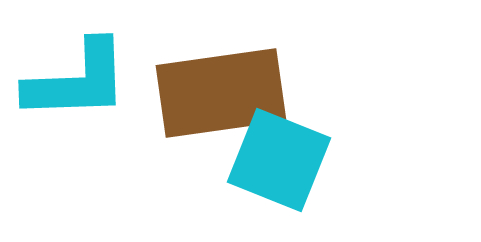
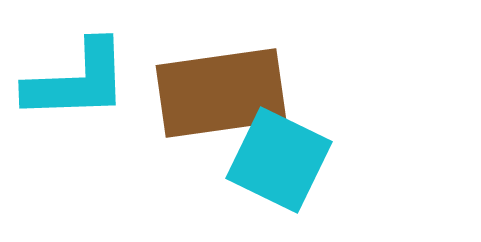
cyan square: rotated 4 degrees clockwise
